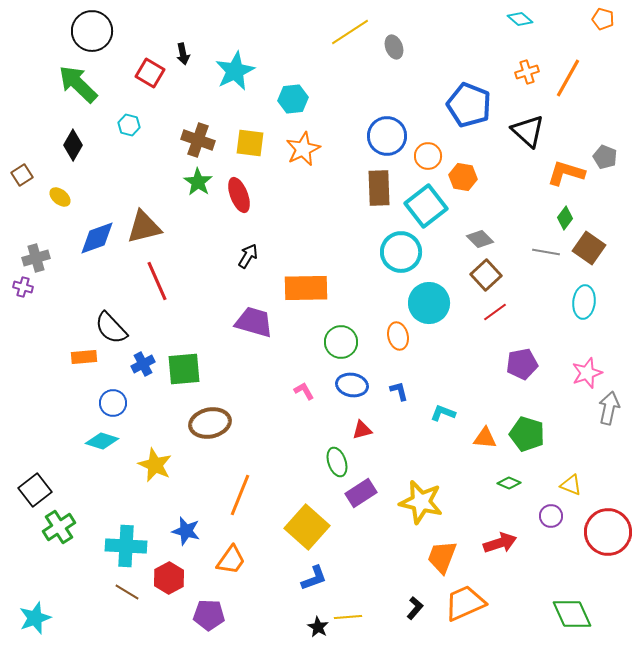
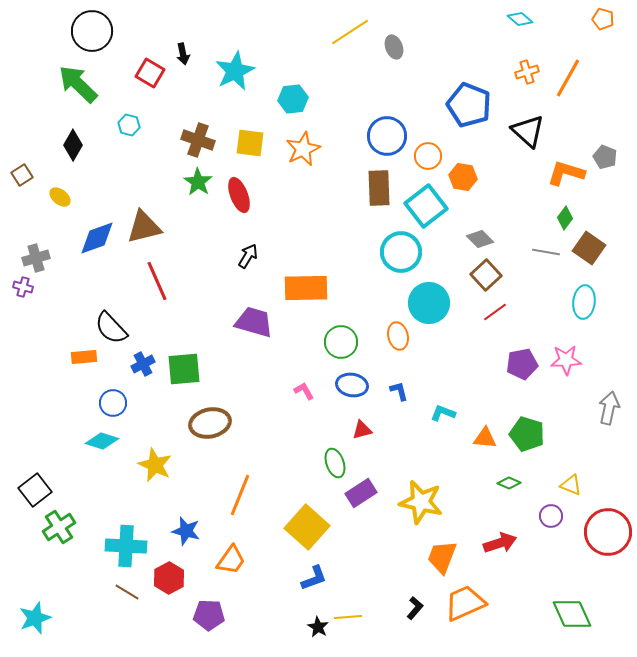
pink star at (587, 373): moved 21 px left, 13 px up; rotated 16 degrees clockwise
green ellipse at (337, 462): moved 2 px left, 1 px down
